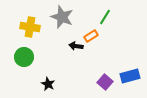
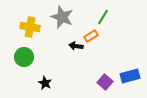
green line: moved 2 px left
black star: moved 3 px left, 1 px up
